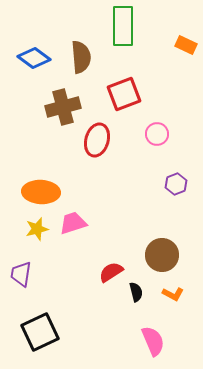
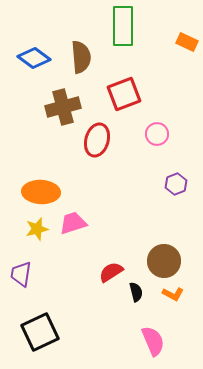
orange rectangle: moved 1 px right, 3 px up
brown circle: moved 2 px right, 6 px down
